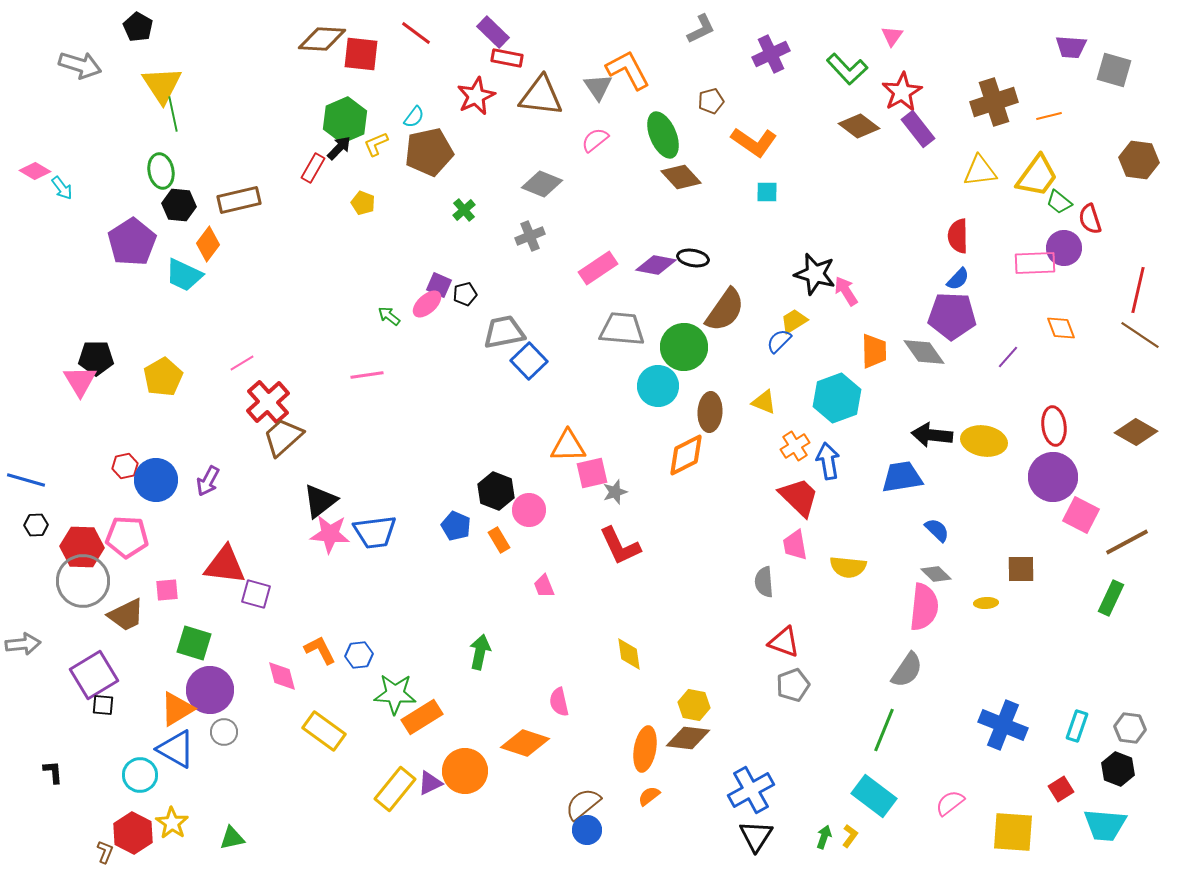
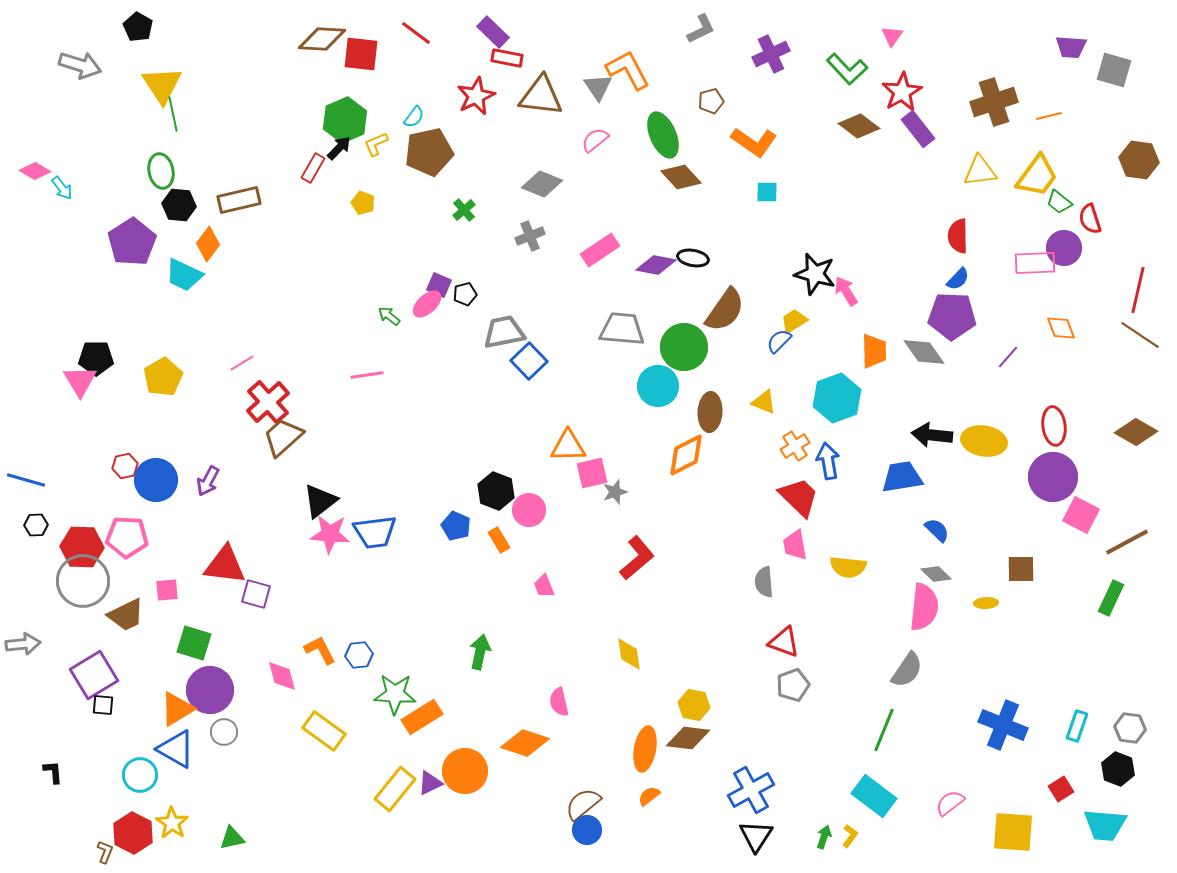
pink rectangle at (598, 268): moved 2 px right, 18 px up
red L-shape at (620, 546): moved 17 px right, 12 px down; rotated 105 degrees counterclockwise
